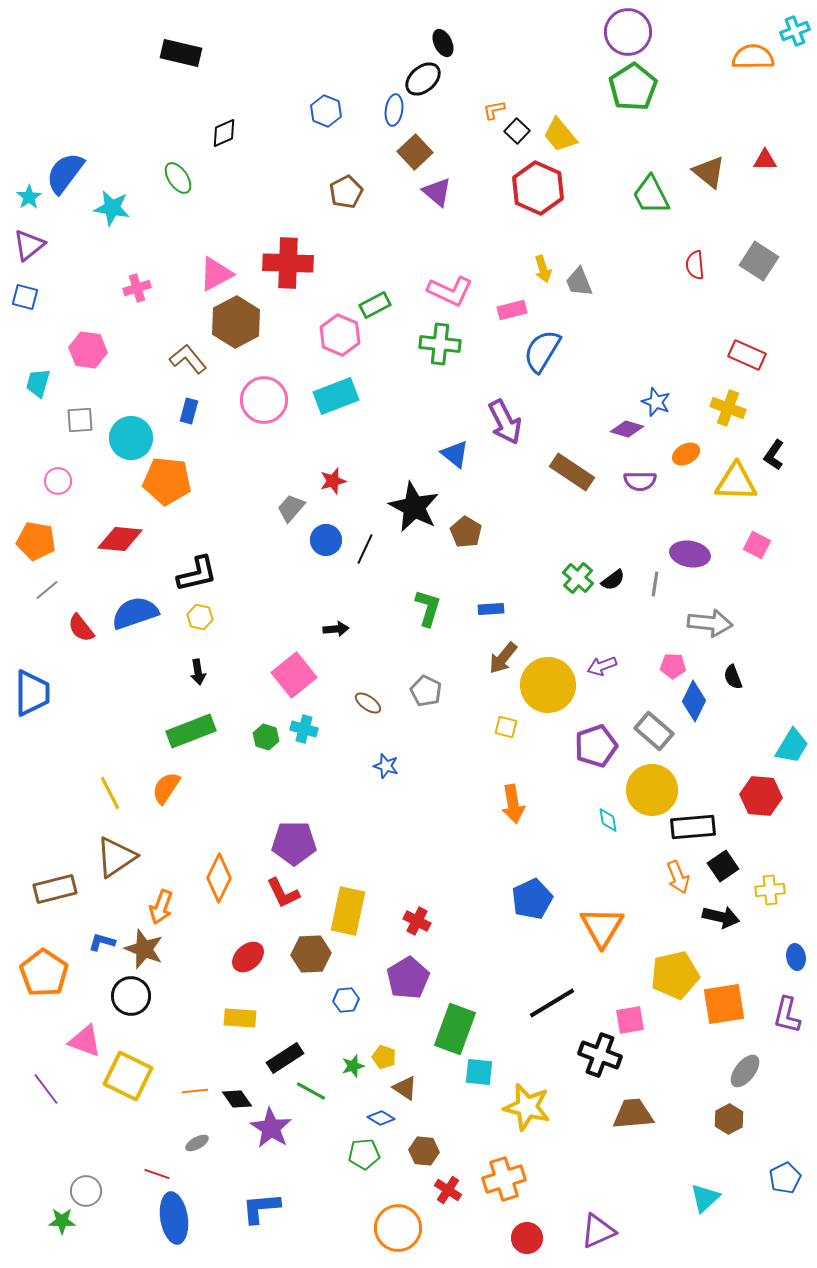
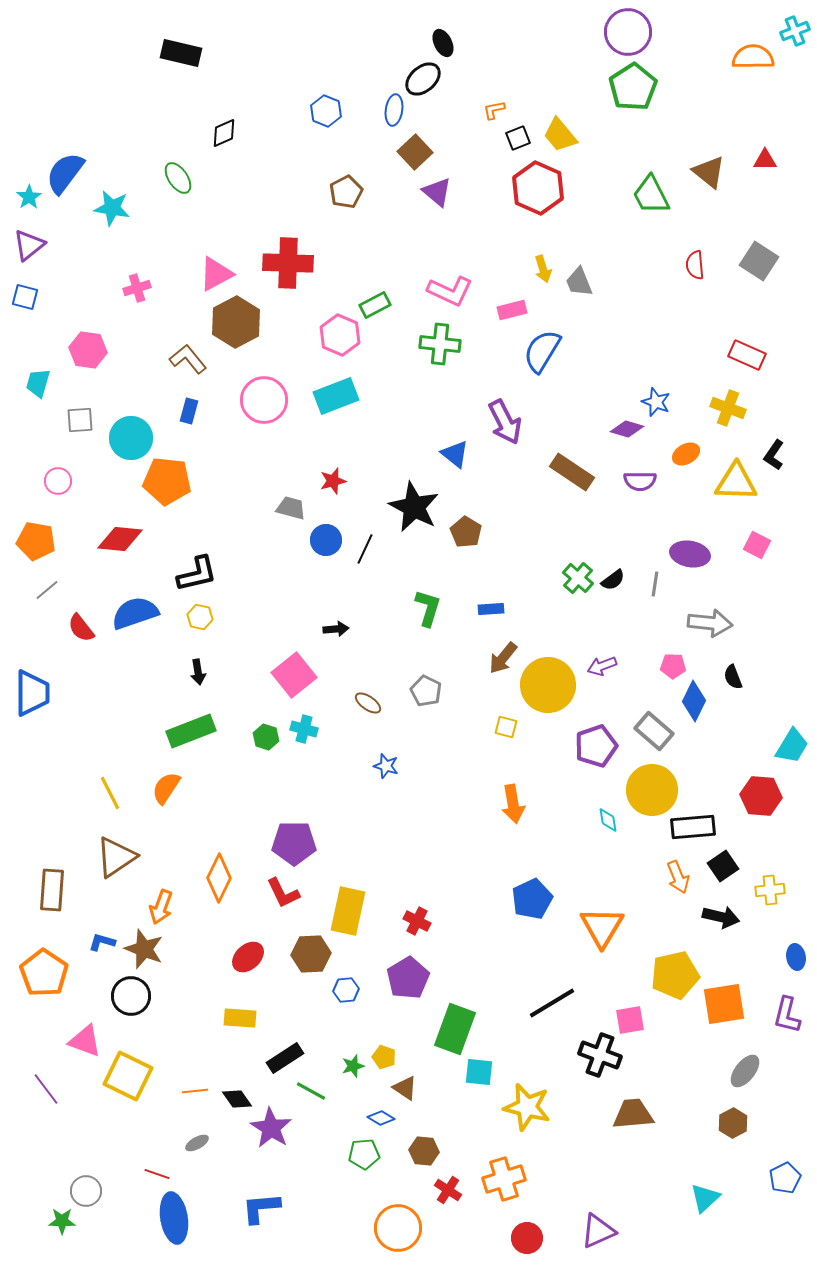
black square at (517, 131): moved 1 px right, 7 px down; rotated 25 degrees clockwise
gray trapezoid at (291, 508): rotated 64 degrees clockwise
brown rectangle at (55, 889): moved 3 px left, 1 px down; rotated 72 degrees counterclockwise
blue hexagon at (346, 1000): moved 10 px up
brown hexagon at (729, 1119): moved 4 px right, 4 px down
